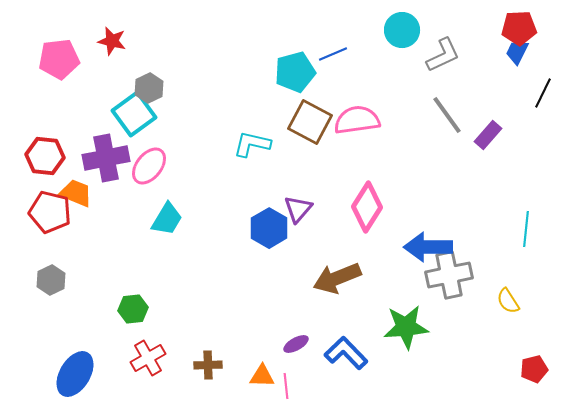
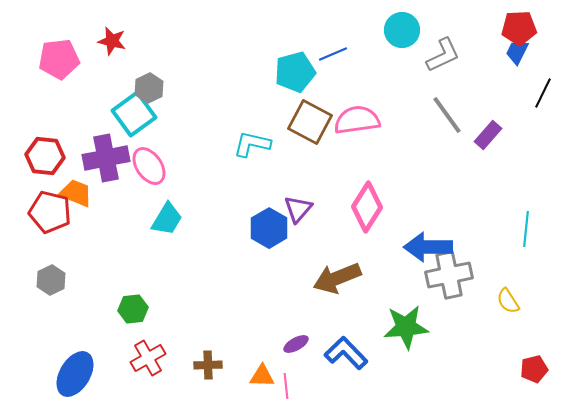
pink ellipse at (149, 166): rotated 72 degrees counterclockwise
